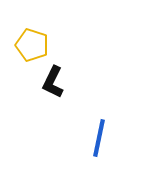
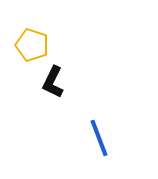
blue line: rotated 33 degrees counterclockwise
